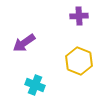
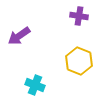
purple cross: rotated 12 degrees clockwise
purple arrow: moved 5 px left, 7 px up
